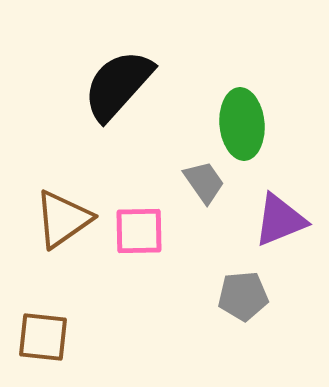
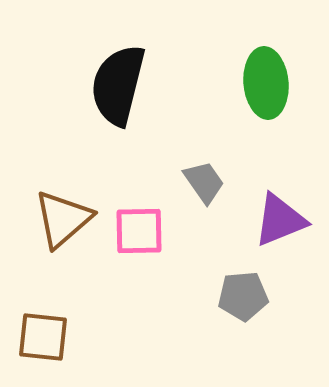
black semicircle: rotated 28 degrees counterclockwise
green ellipse: moved 24 px right, 41 px up
brown triangle: rotated 6 degrees counterclockwise
